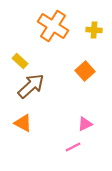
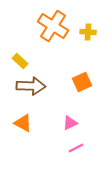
yellow cross: moved 6 px left, 2 px down
orange square: moved 3 px left, 11 px down; rotated 18 degrees clockwise
brown arrow: rotated 44 degrees clockwise
pink triangle: moved 15 px left, 1 px up
pink line: moved 3 px right, 1 px down
